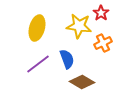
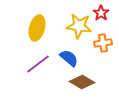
orange cross: rotated 18 degrees clockwise
blue semicircle: moved 2 px right, 1 px up; rotated 30 degrees counterclockwise
